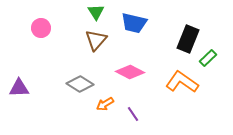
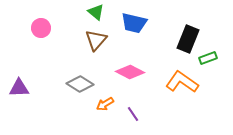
green triangle: rotated 18 degrees counterclockwise
green rectangle: rotated 24 degrees clockwise
